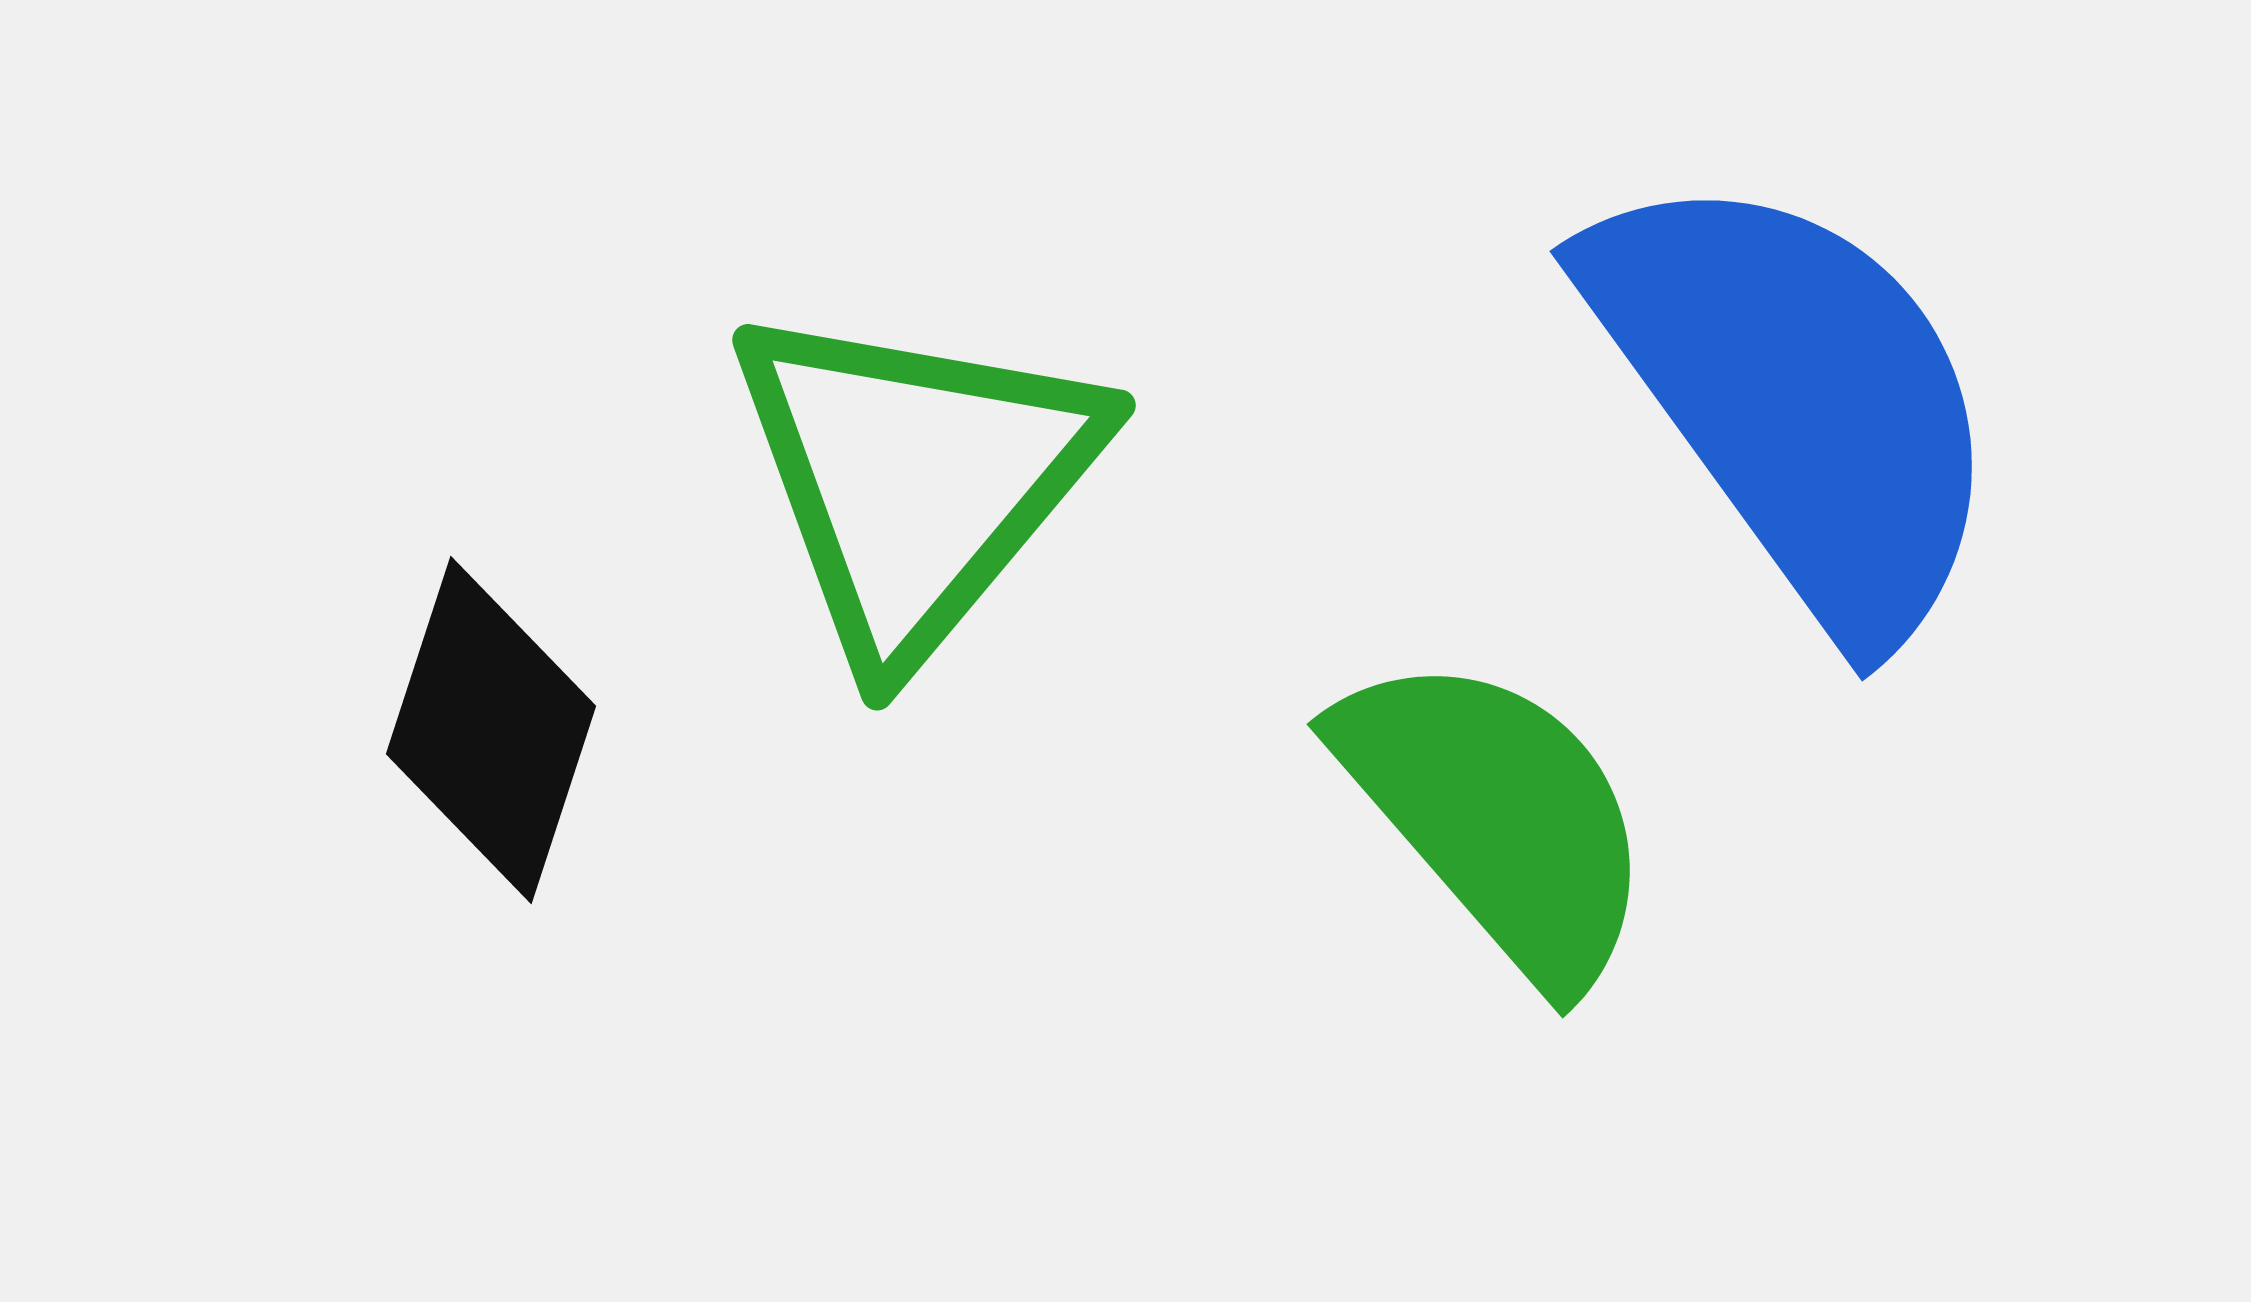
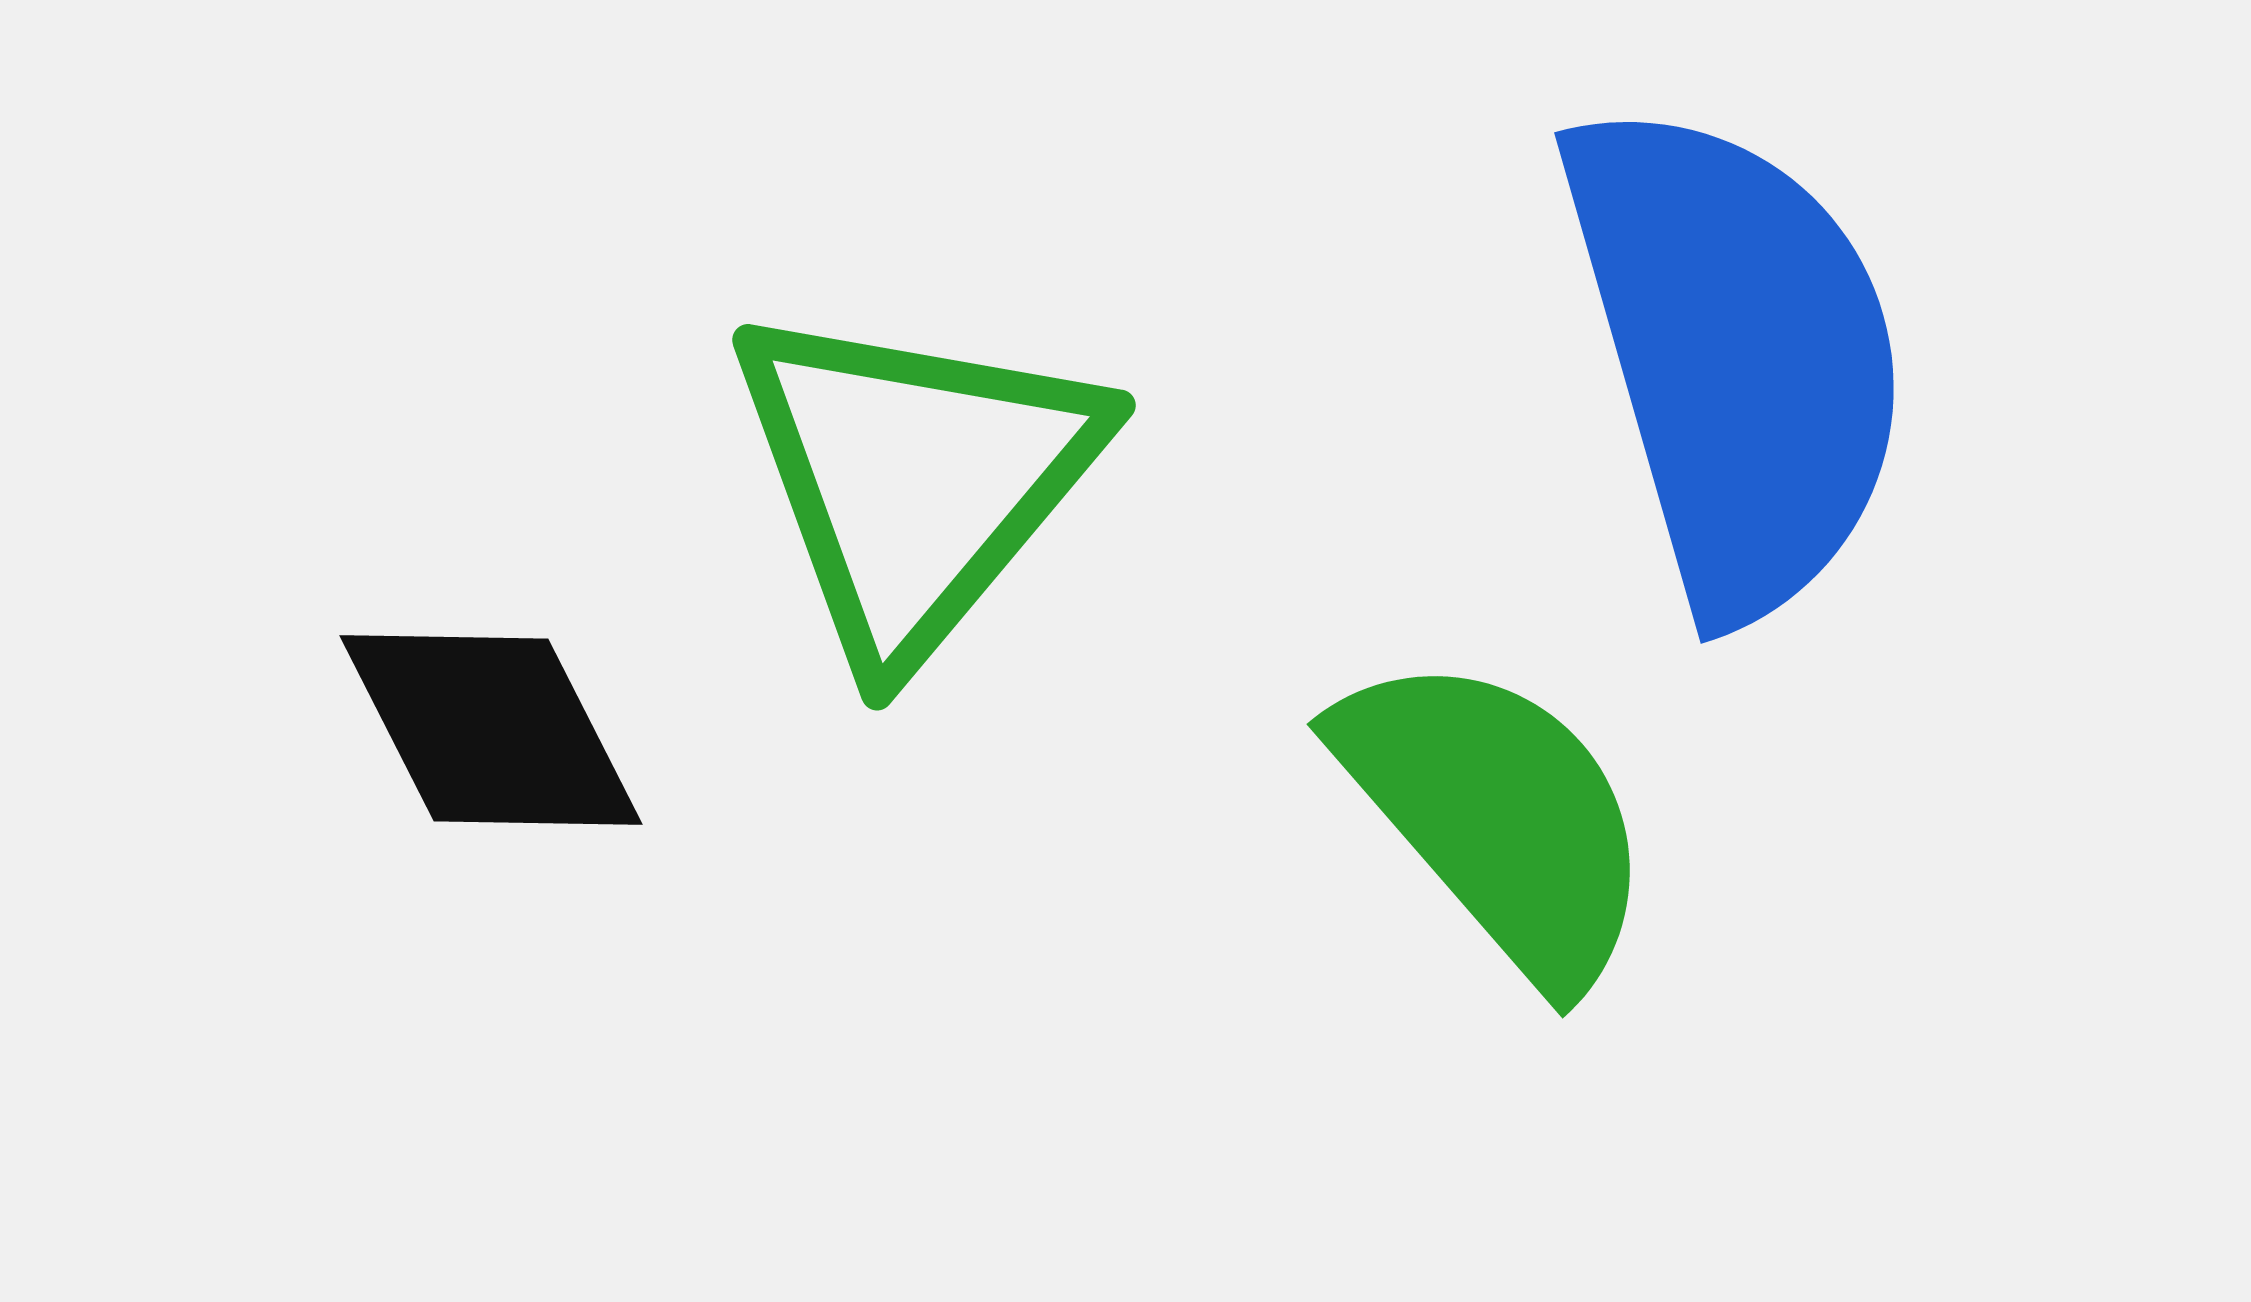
blue semicircle: moved 61 px left, 43 px up; rotated 20 degrees clockwise
black diamond: rotated 45 degrees counterclockwise
